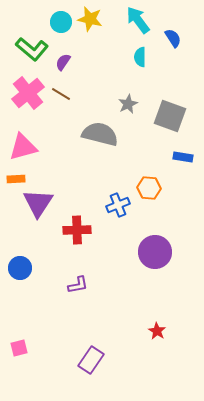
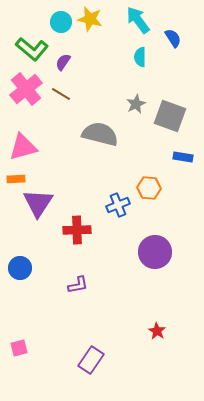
pink cross: moved 2 px left, 4 px up
gray star: moved 8 px right
